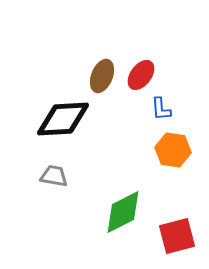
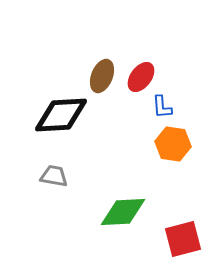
red ellipse: moved 2 px down
blue L-shape: moved 1 px right, 2 px up
black diamond: moved 2 px left, 4 px up
orange hexagon: moved 6 px up
green diamond: rotated 24 degrees clockwise
red square: moved 6 px right, 3 px down
